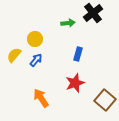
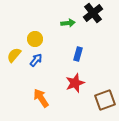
brown square: rotated 30 degrees clockwise
